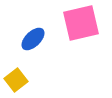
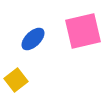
pink square: moved 2 px right, 8 px down
